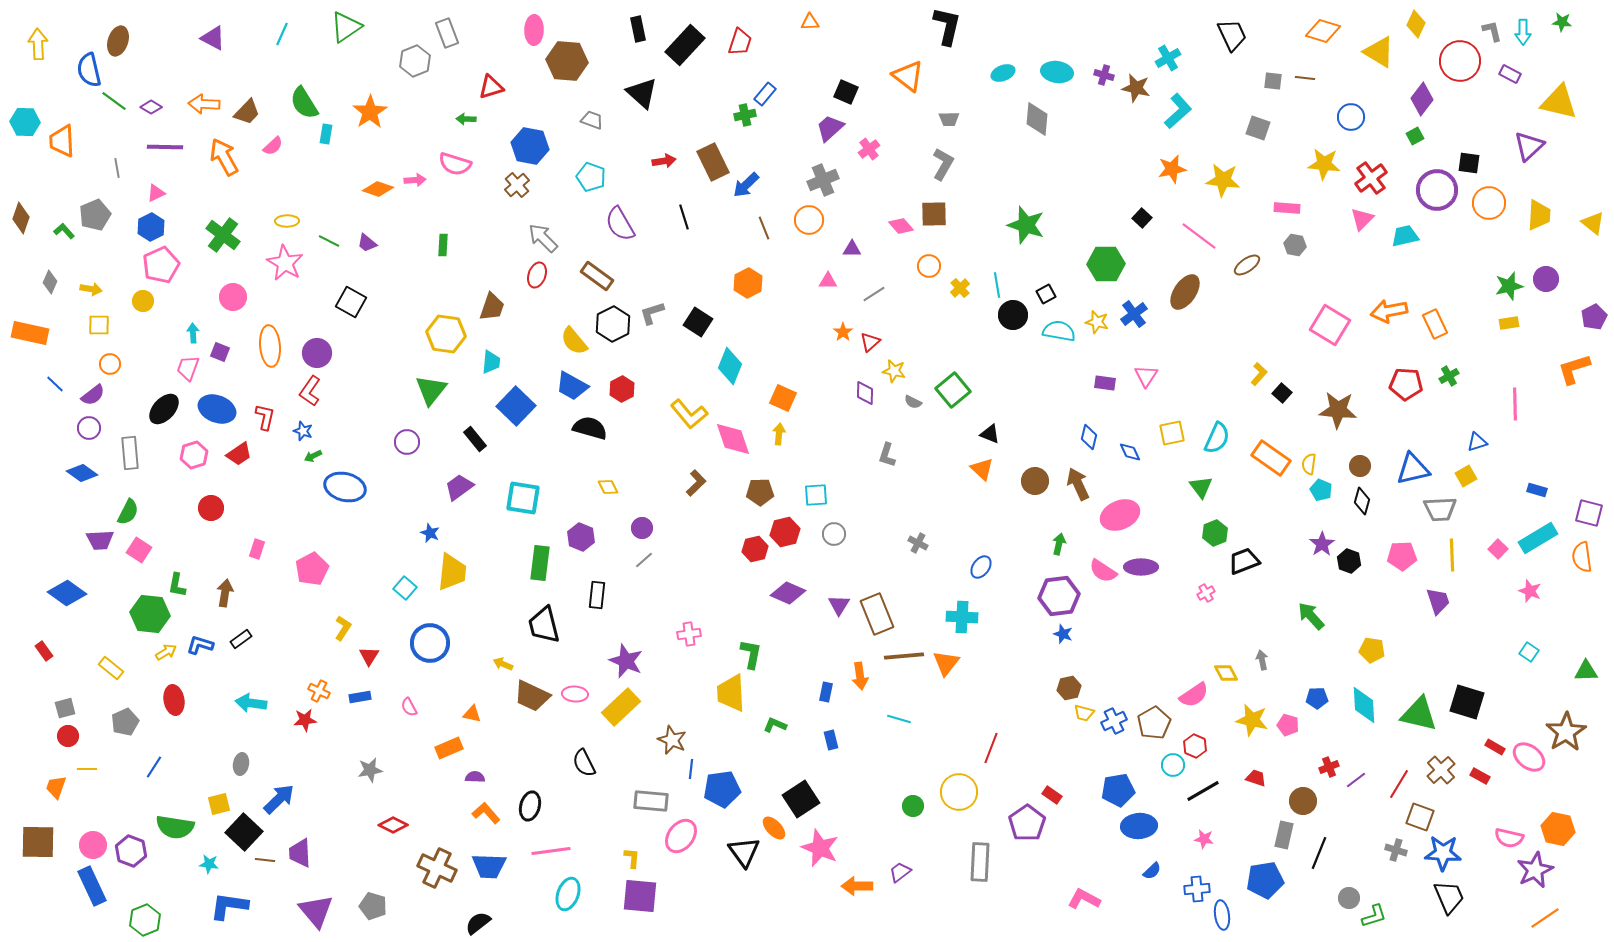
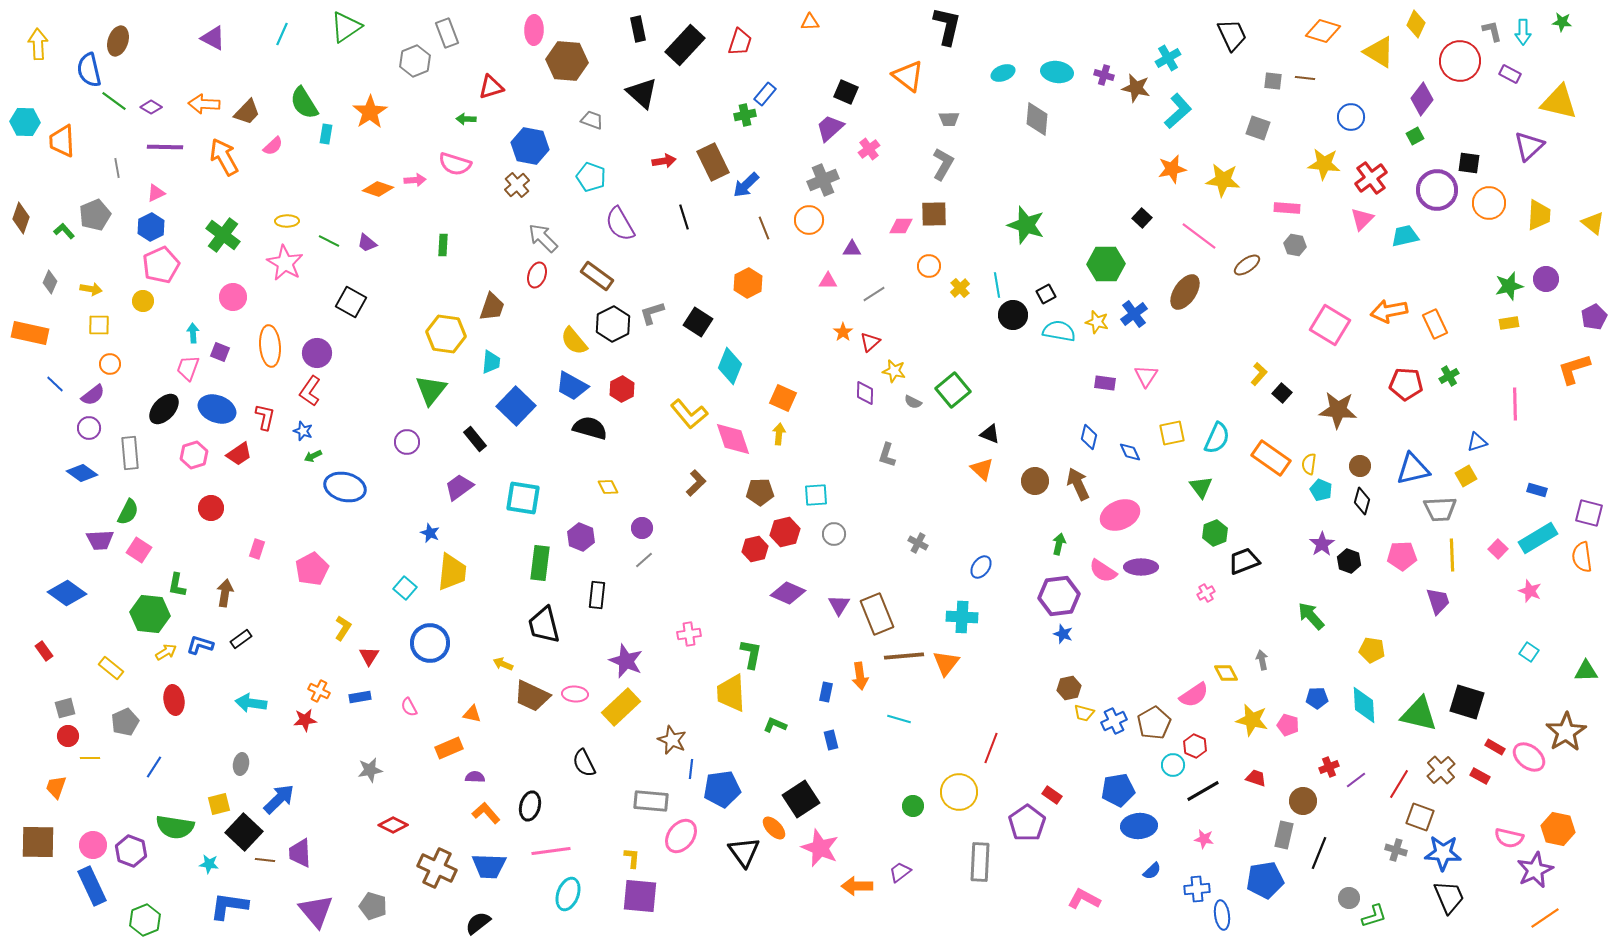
pink diamond at (901, 226): rotated 50 degrees counterclockwise
yellow line at (87, 769): moved 3 px right, 11 px up
